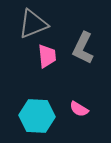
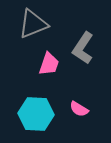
gray L-shape: rotated 8 degrees clockwise
pink trapezoid: moved 2 px right, 8 px down; rotated 25 degrees clockwise
cyan hexagon: moved 1 px left, 2 px up
